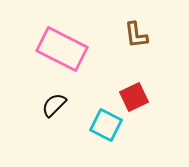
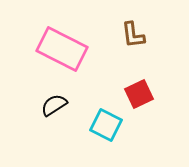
brown L-shape: moved 3 px left
red square: moved 5 px right, 3 px up
black semicircle: rotated 12 degrees clockwise
